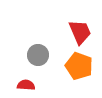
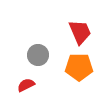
orange pentagon: moved 1 px down; rotated 20 degrees counterclockwise
red semicircle: rotated 30 degrees counterclockwise
